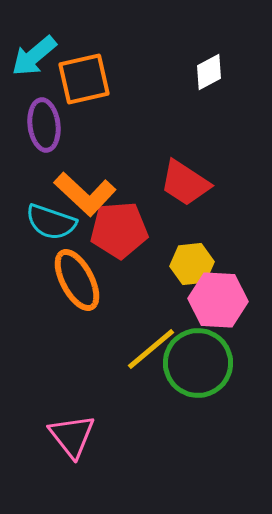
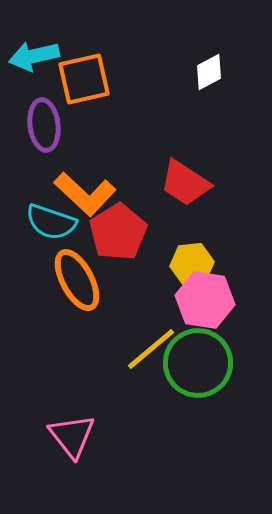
cyan arrow: rotated 27 degrees clockwise
red pentagon: moved 1 px left, 2 px down; rotated 28 degrees counterclockwise
pink hexagon: moved 13 px left; rotated 6 degrees clockwise
